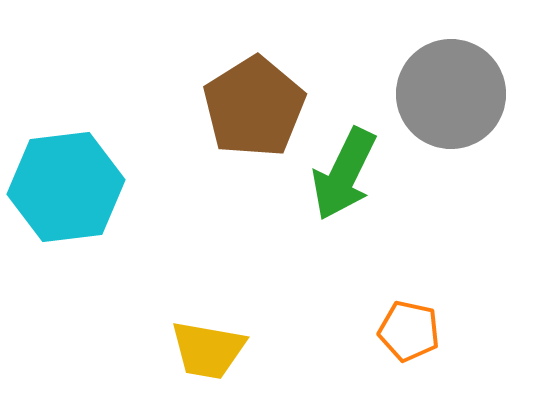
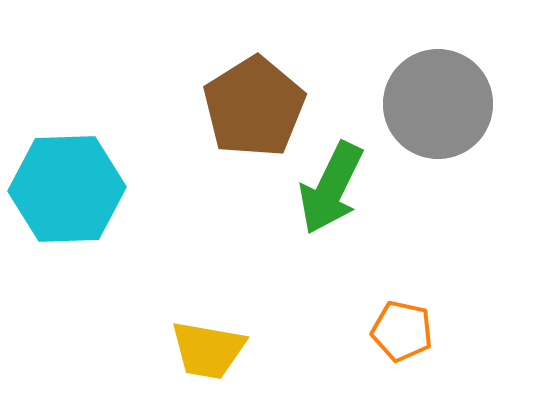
gray circle: moved 13 px left, 10 px down
green arrow: moved 13 px left, 14 px down
cyan hexagon: moved 1 px right, 2 px down; rotated 5 degrees clockwise
orange pentagon: moved 7 px left
